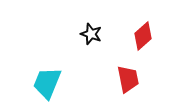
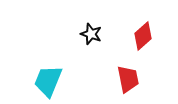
cyan trapezoid: moved 1 px right, 2 px up
